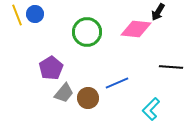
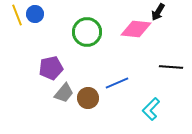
purple pentagon: rotated 20 degrees clockwise
